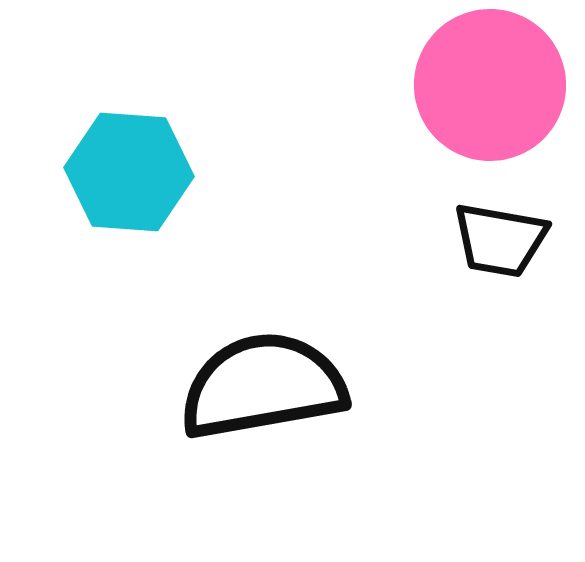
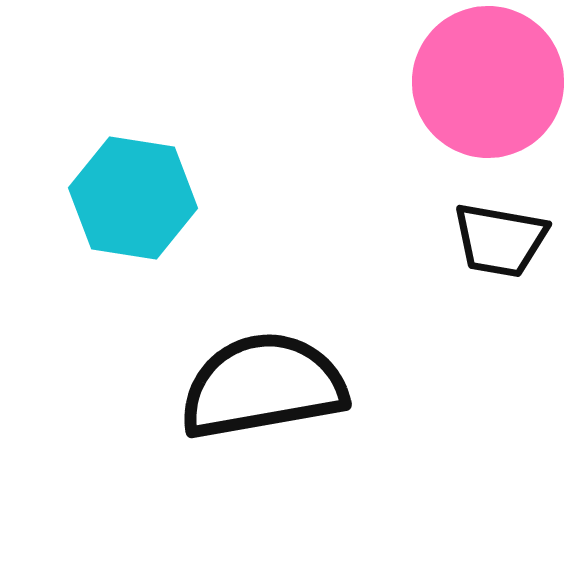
pink circle: moved 2 px left, 3 px up
cyan hexagon: moved 4 px right, 26 px down; rotated 5 degrees clockwise
